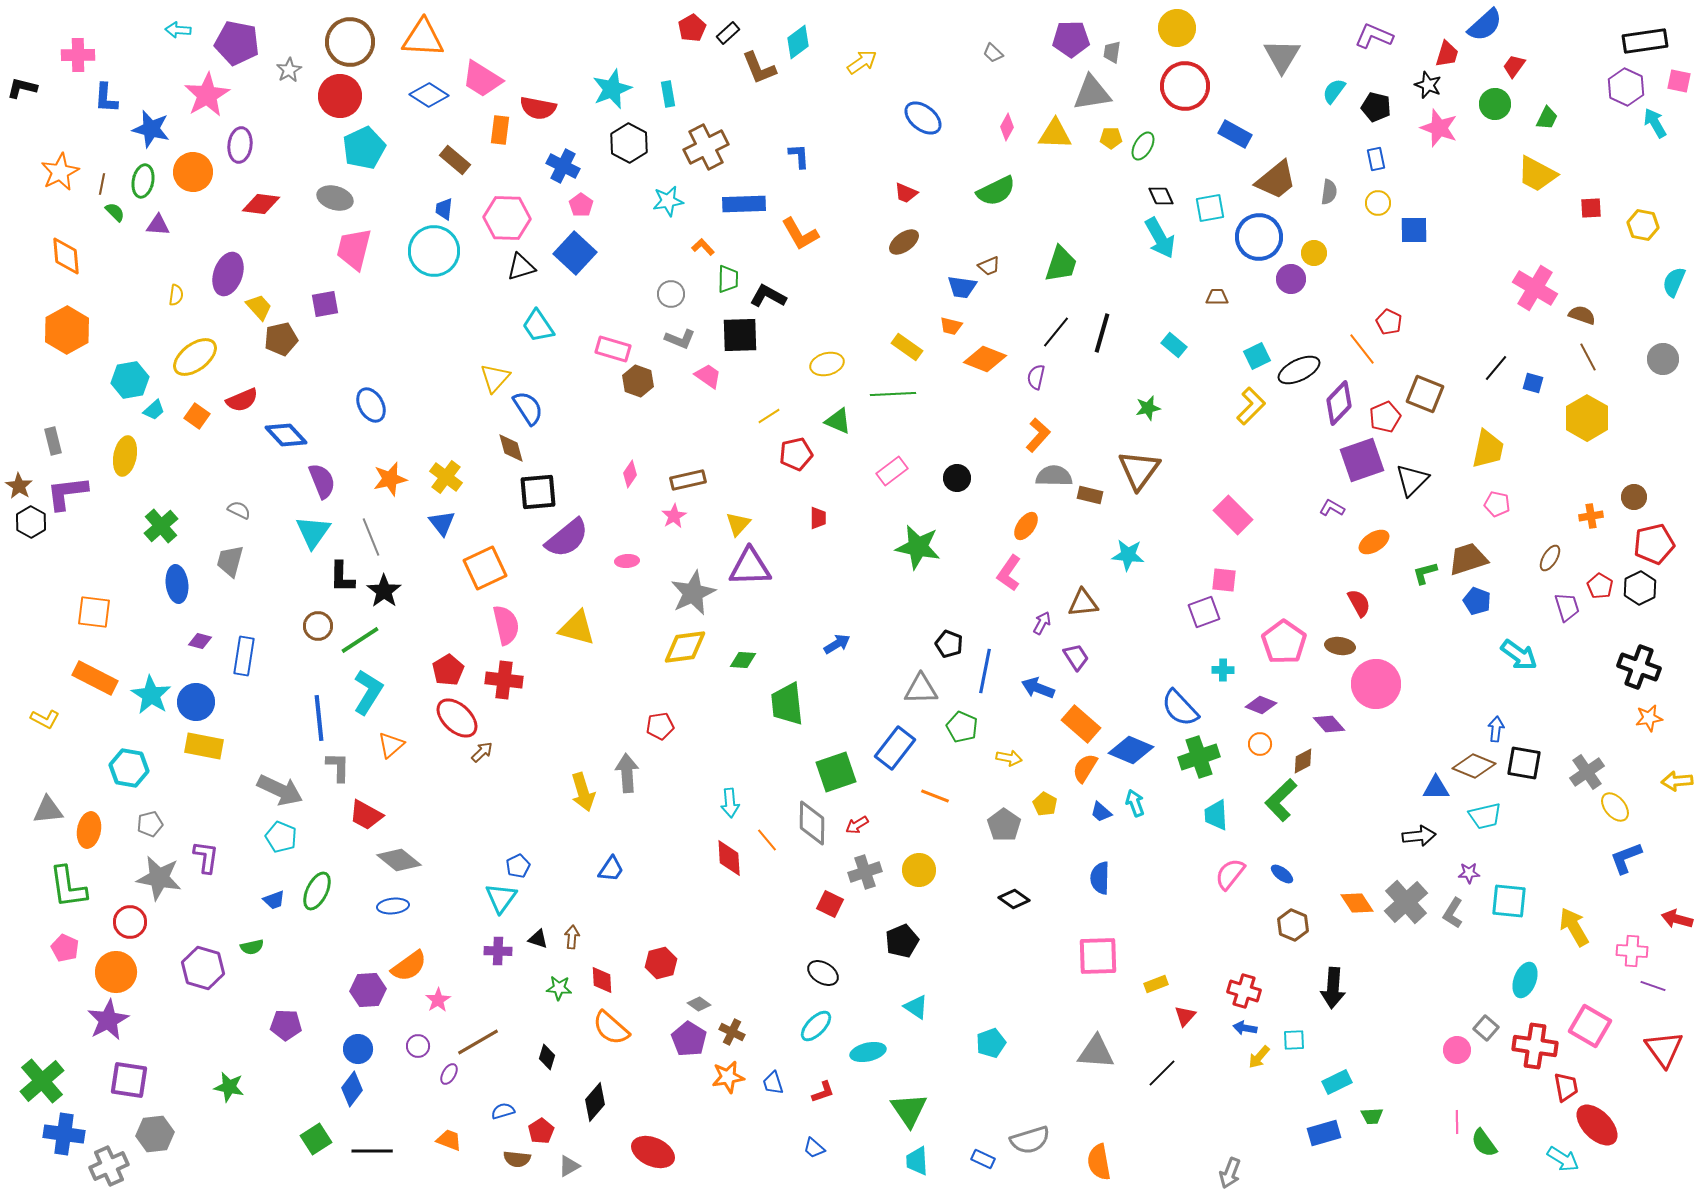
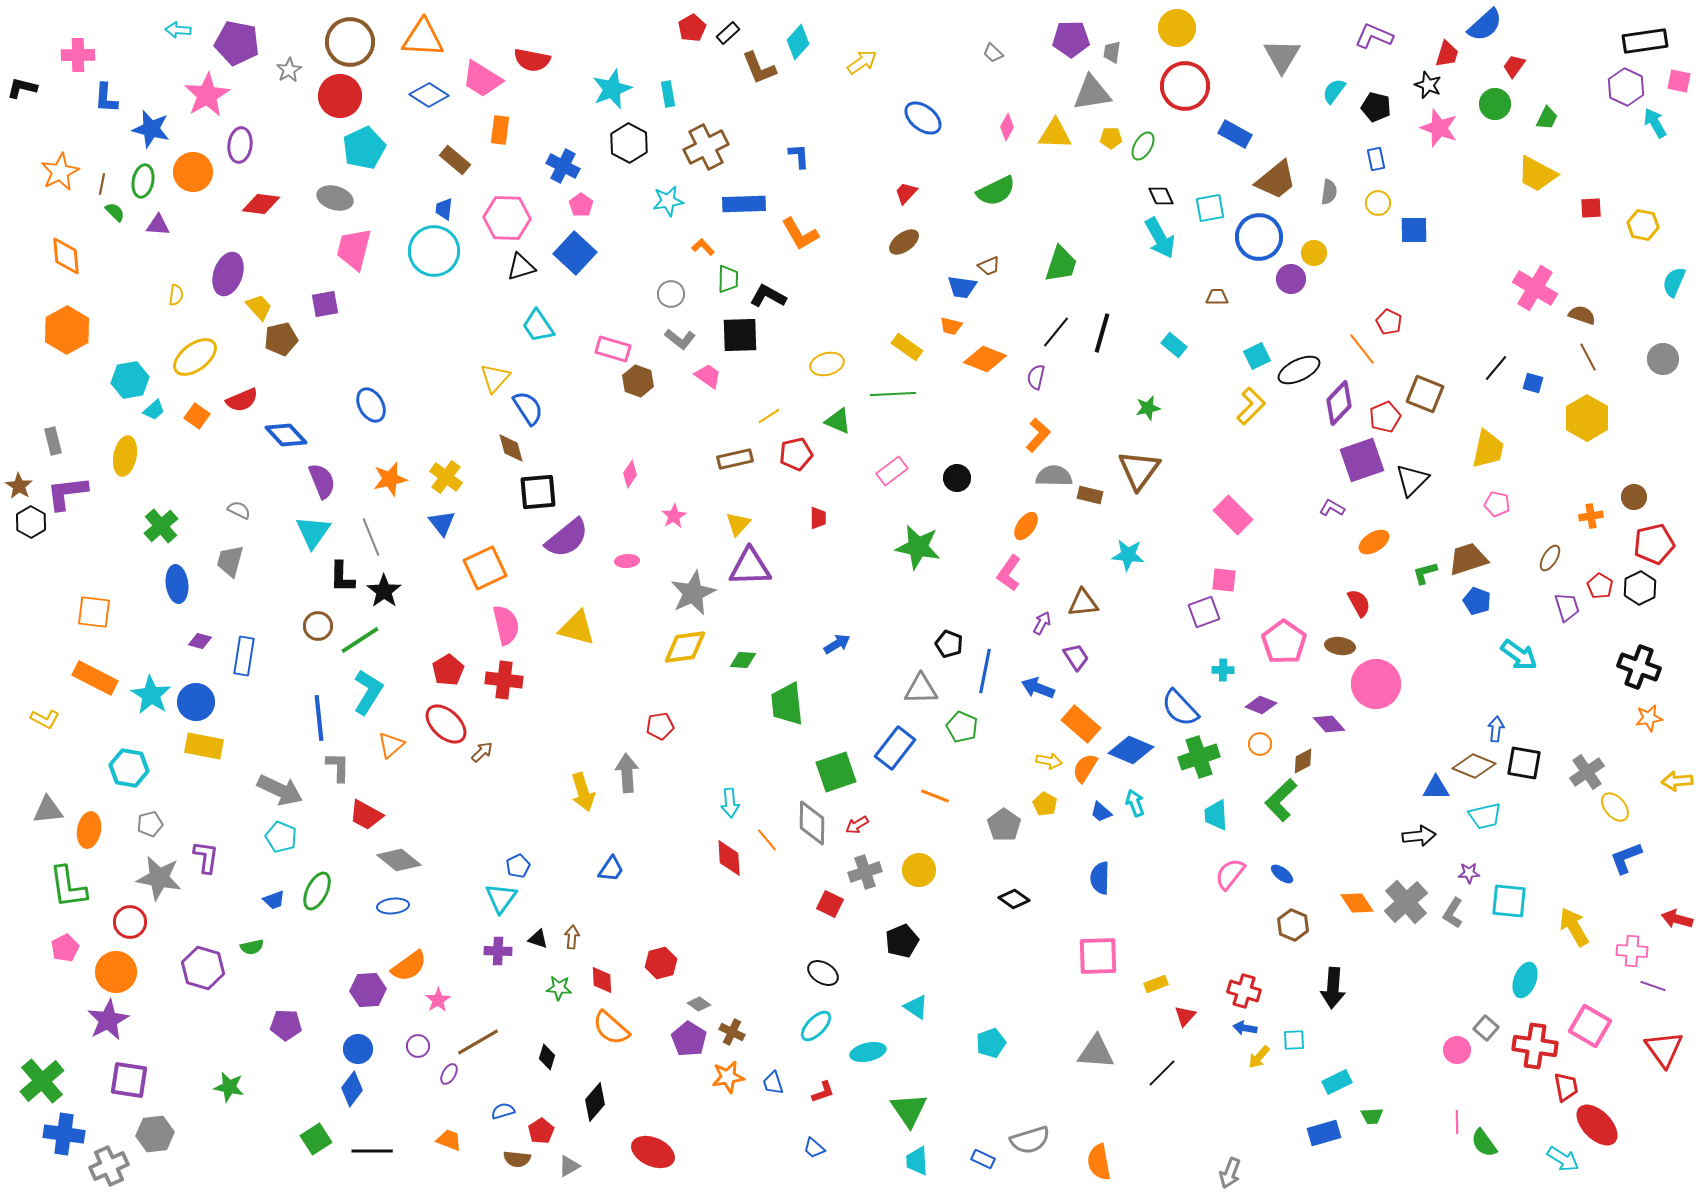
cyan diamond at (798, 42): rotated 12 degrees counterclockwise
red semicircle at (538, 108): moved 6 px left, 48 px up
red trapezoid at (906, 193): rotated 110 degrees clockwise
gray L-shape at (680, 339): rotated 16 degrees clockwise
brown rectangle at (688, 480): moved 47 px right, 21 px up
red ellipse at (457, 718): moved 11 px left, 6 px down
yellow arrow at (1009, 758): moved 40 px right, 3 px down
pink pentagon at (65, 948): rotated 20 degrees clockwise
